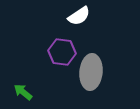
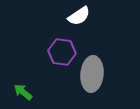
gray ellipse: moved 1 px right, 2 px down
